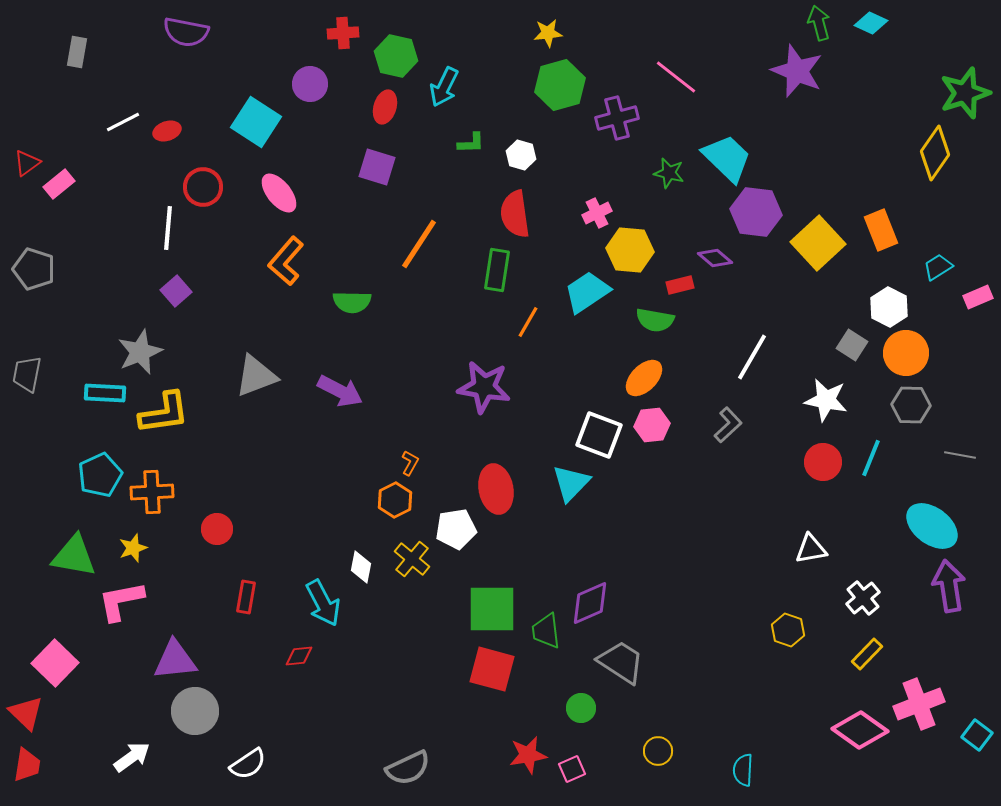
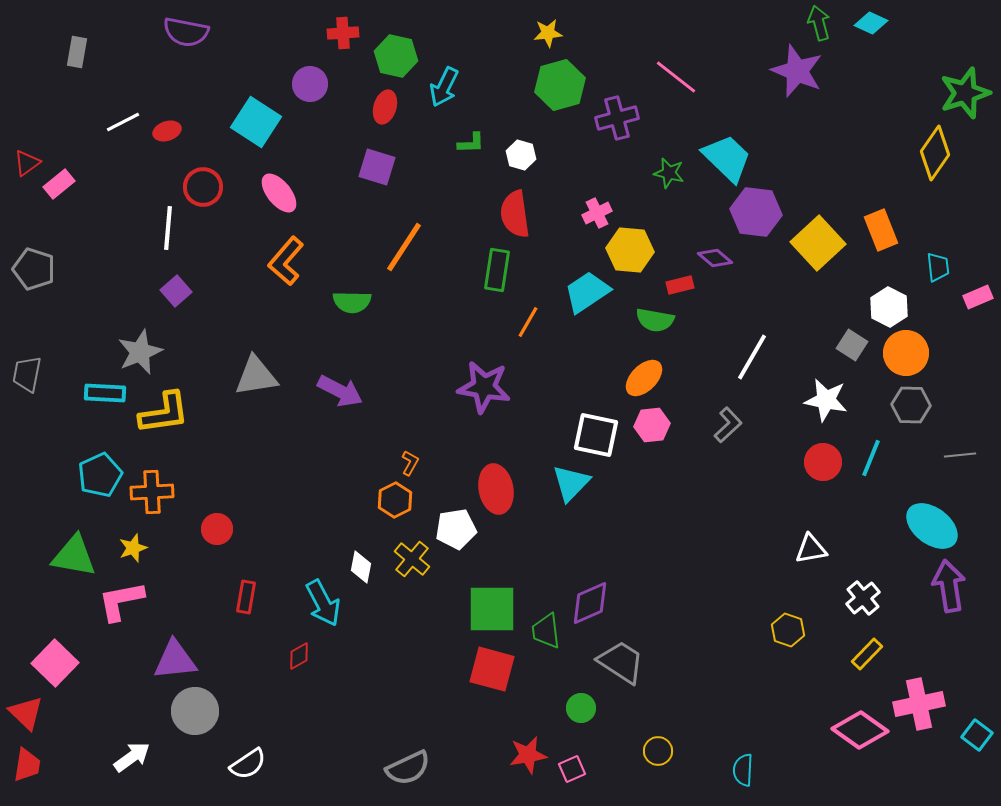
orange line at (419, 244): moved 15 px left, 3 px down
cyan trapezoid at (938, 267): rotated 116 degrees clockwise
gray triangle at (256, 376): rotated 12 degrees clockwise
white square at (599, 435): moved 3 px left; rotated 9 degrees counterclockwise
gray line at (960, 455): rotated 16 degrees counterclockwise
red diamond at (299, 656): rotated 24 degrees counterclockwise
pink cross at (919, 704): rotated 9 degrees clockwise
